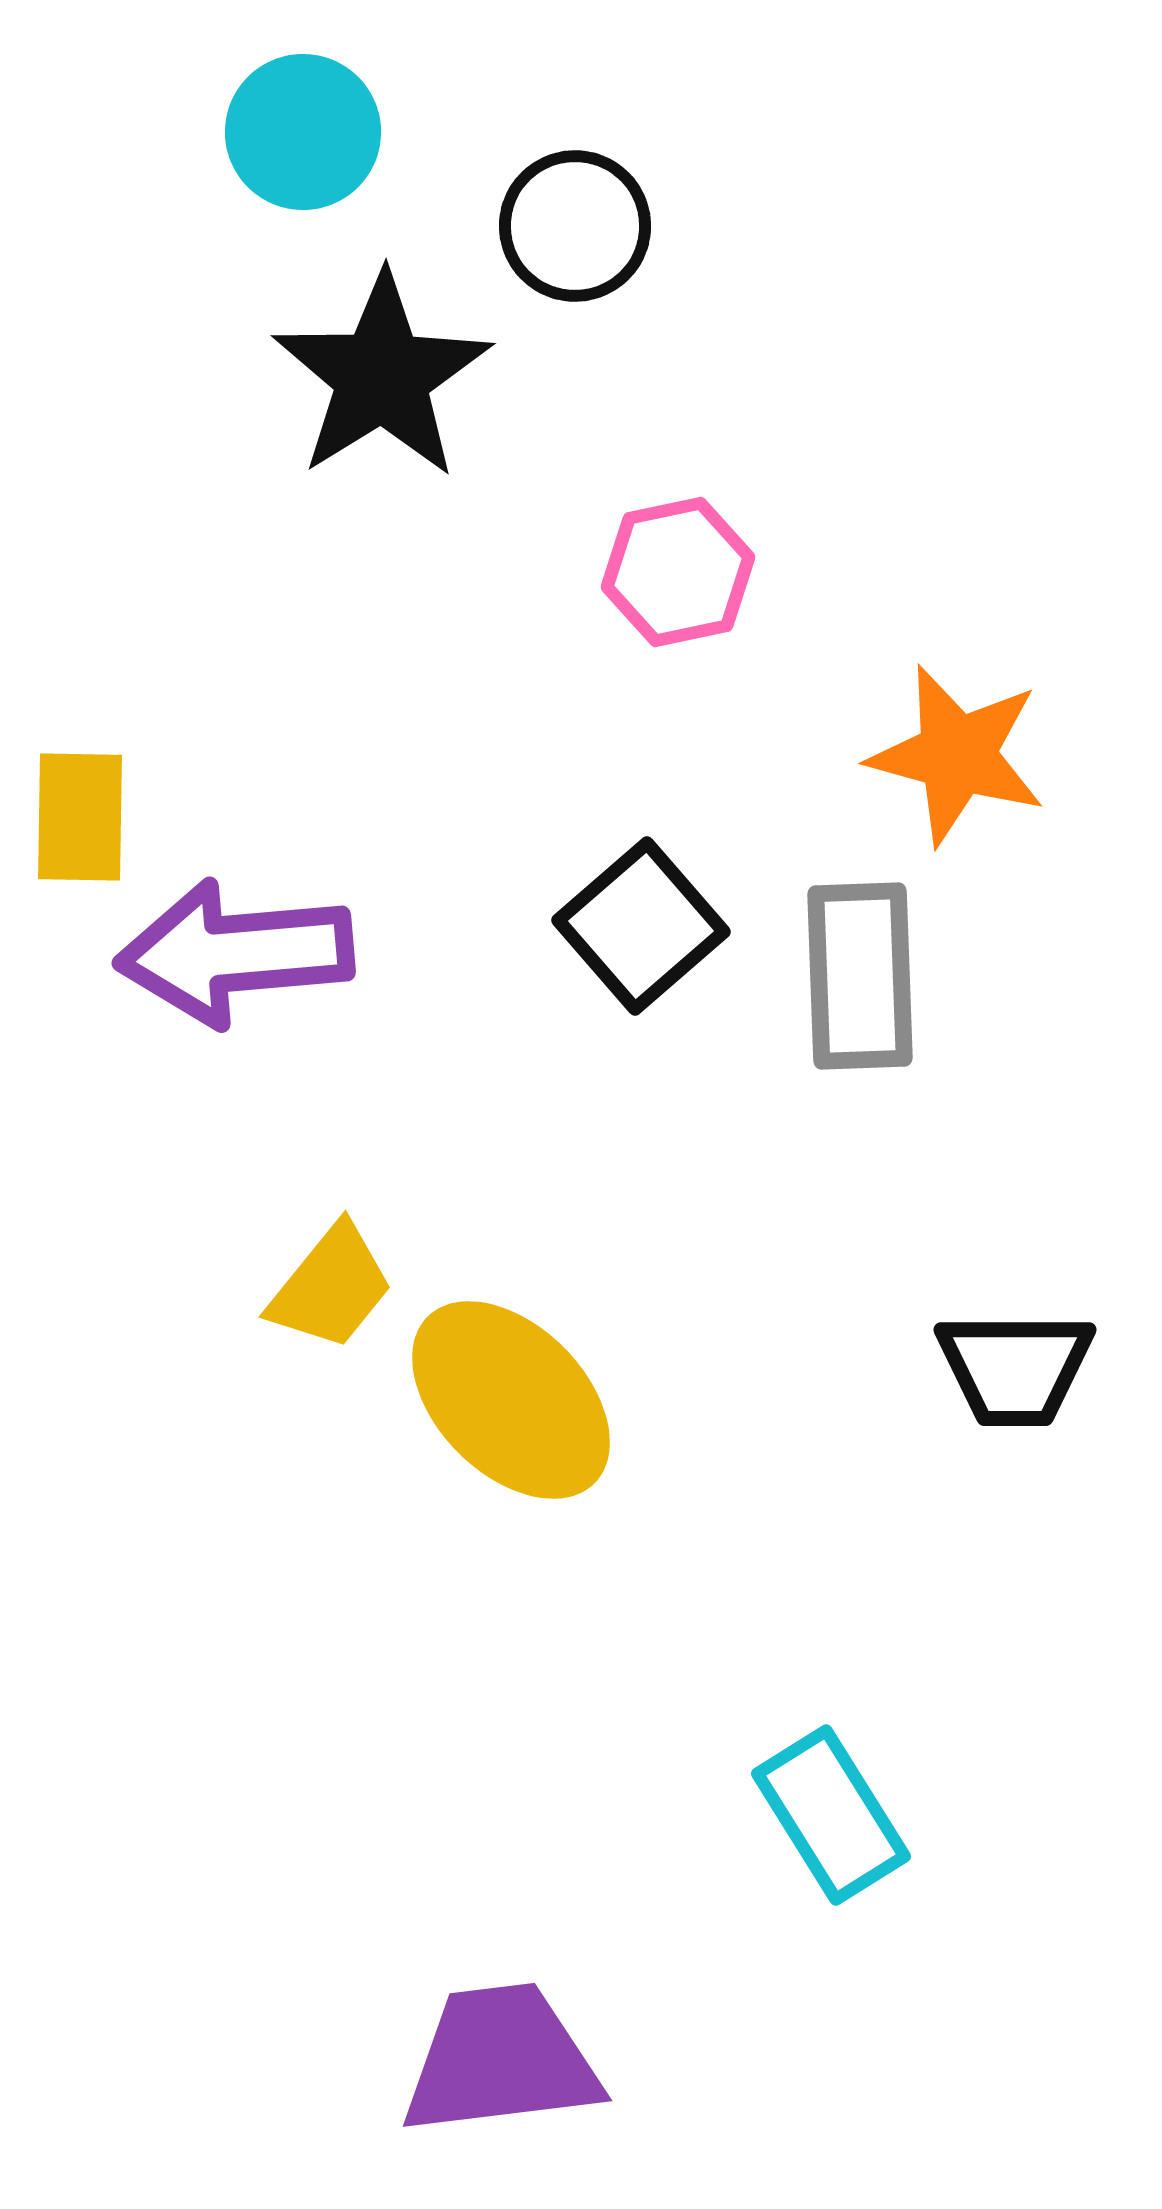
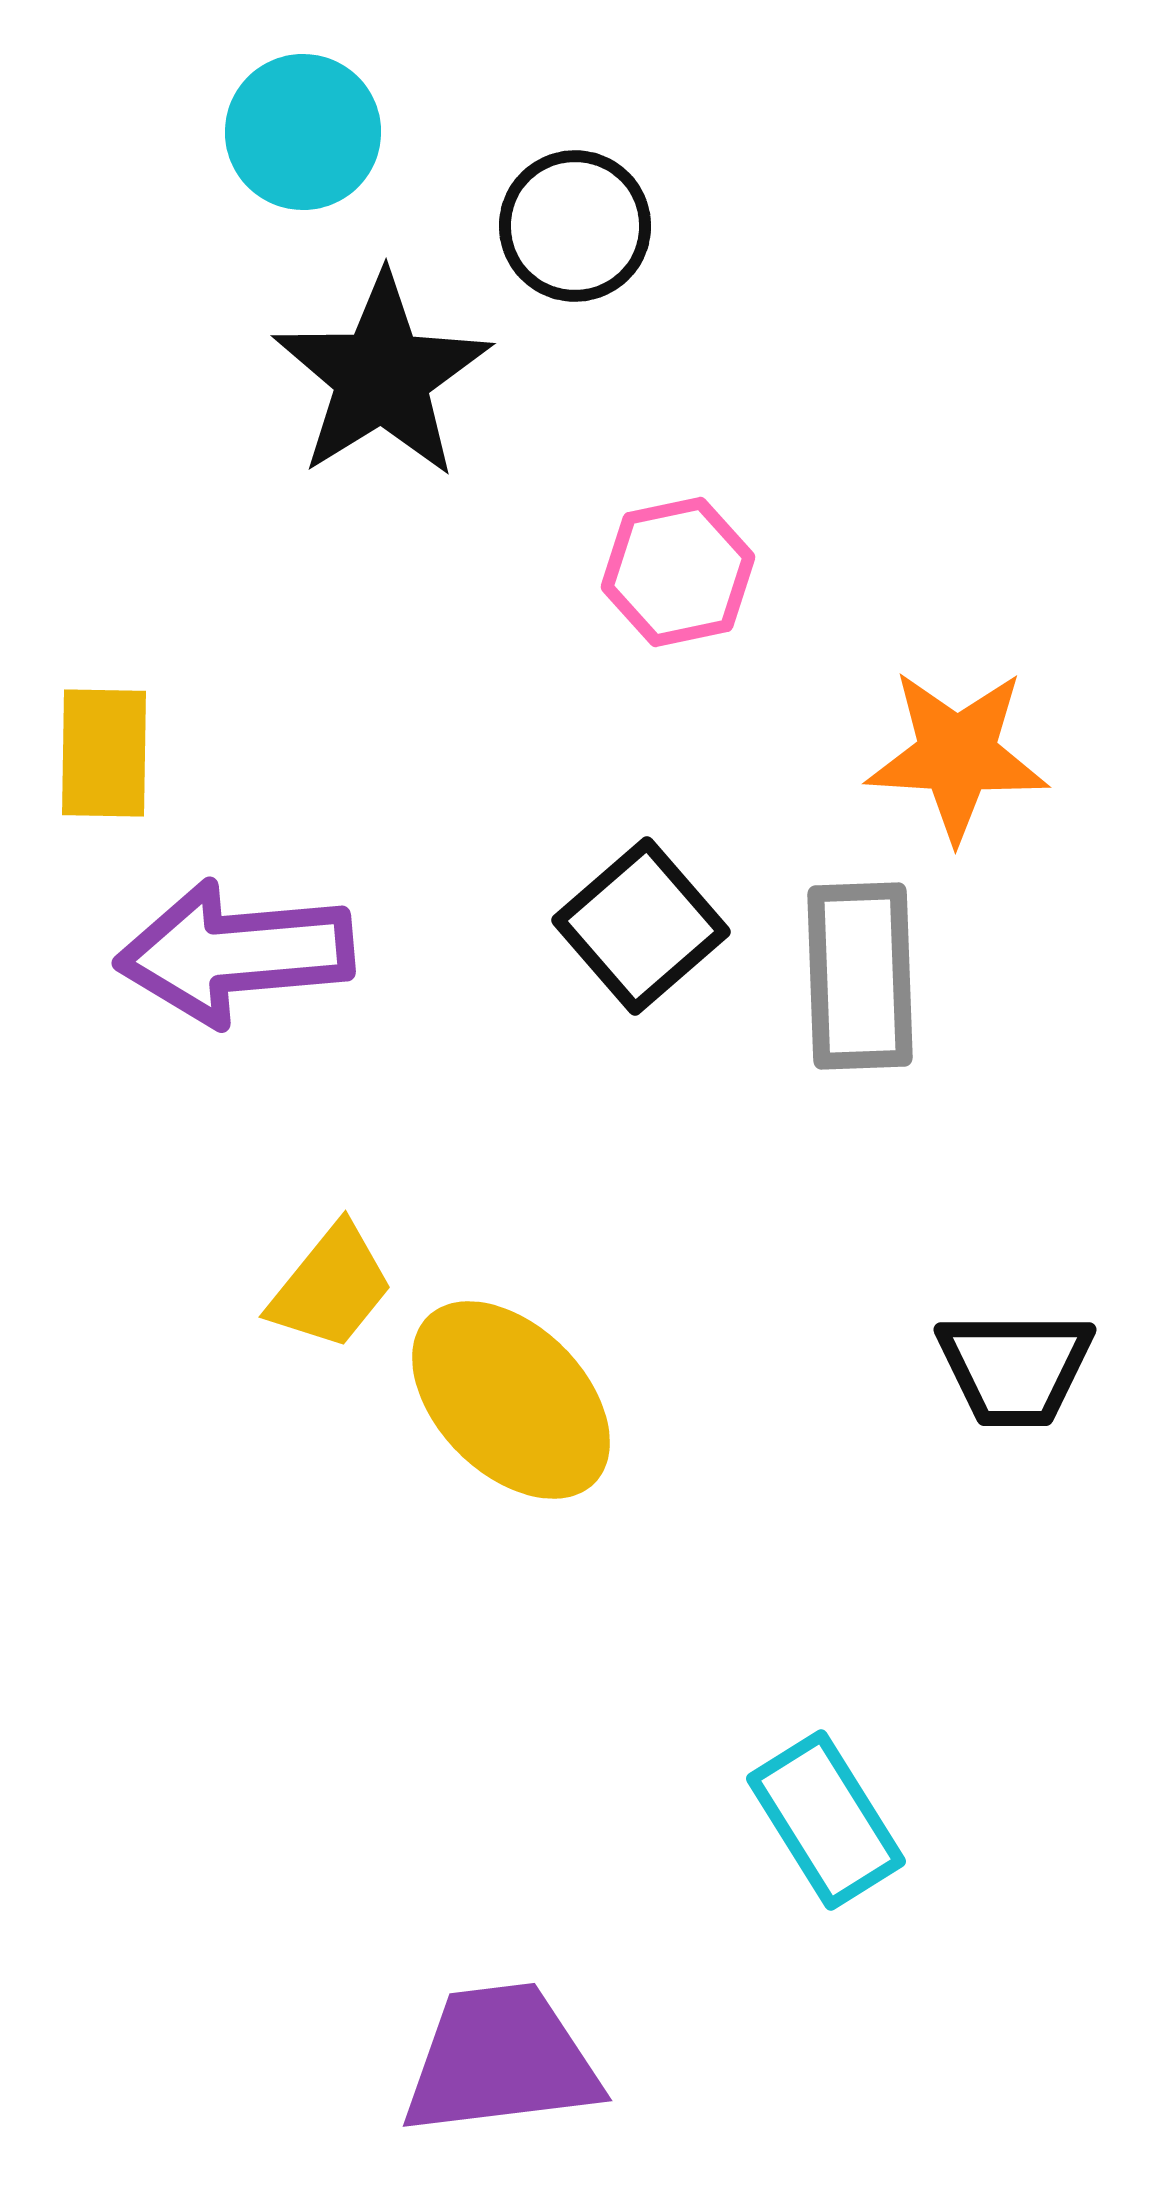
orange star: rotated 12 degrees counterclockwise
yellow rectangle: moved 24 px right, 64 px up
cyan rectangle: moved 5 px left, 5 px down
